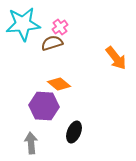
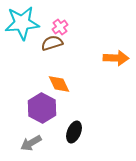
cyan star: moved 1 px left, 1 px up
orange arrow: rotated 50 degrees counterclockwise
orange diamond: rotated 25 degrees clockwise
purple hexagon: moved 2 px left, 2 px down; rotated 24 degrees clockwise
gray arrow: rotated 115 degrees counterclockwise
